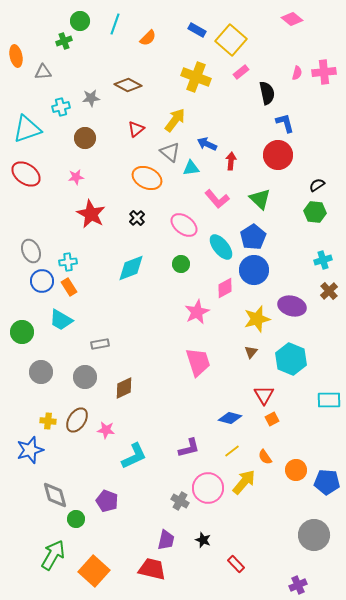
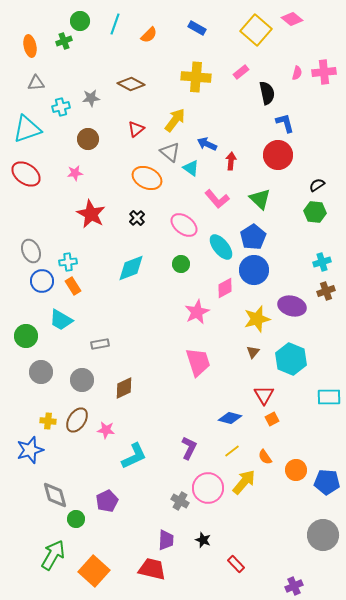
blue rectangle at (197, 30): moved 2 px up
orange semicircle at (148, 38): moved 1 px right, 3 px up
yellow square at (231, 40): moved 25 px right, 10 px up
orange ellipse at (16, 56): moved 14 px right, 10 px up
gray triangle at (43, 72): moved 7 px left, 11 px down
yellow cross at (196, 77): rotated 16 degrees counterclockwise
brown diamond at (128, 85): moved 3 px right, 1 px up
brown circle at (85, 138): moved 3 px right, 1 px down
cyan triangle at (191, 168): rotated 42 degrees clockwise
pink star at (76, 177): moved 1 px left, 4 px up
cyan cross at (323, 260): moved 1 px left, 2 px down
orange rectangle at (69, 287): moved 4 px right, 1 px up
brown cross at (329, 291): moved 3 px left; rotated 24 degrees clockwise
green circle at (22, 332): moved 4 px right, 4 px down
brown triangle at (251, 352): moved 2 px right
gray circle at (85, 377): moved 3 px left, 3 px down
cyan rectangle at (329, 400): moved 3 px up
purple L-shape at (189, 448): rotated 50 degrees counterclockwise
purple pentagon at (107, 501): rotated 25 degrees clockwise
gray circle at (314, 535): moved 9 px right
purple trapezoid at (166, 540): rotated 10 degrees counterclockwise
purple cross at (298, 585): moved 4 px left, 1 px down
